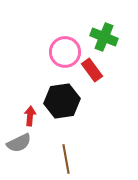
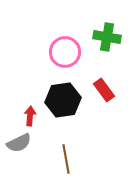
green cross: moved 3 px right; rotated 12 degrees counterclockwise
red rectangle: moved 12 px right, 20 px down
black hexagon: moved 1 px right, 1 px up
